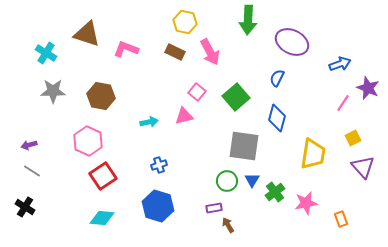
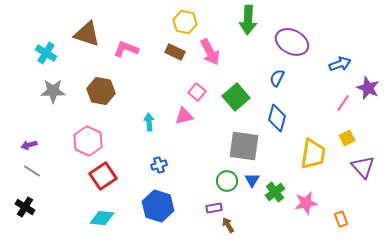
brown hexagon: moved 5 px up
cyan arrow: rotated 84 degrees counterclockwise
yellow square: moved 6 px left
